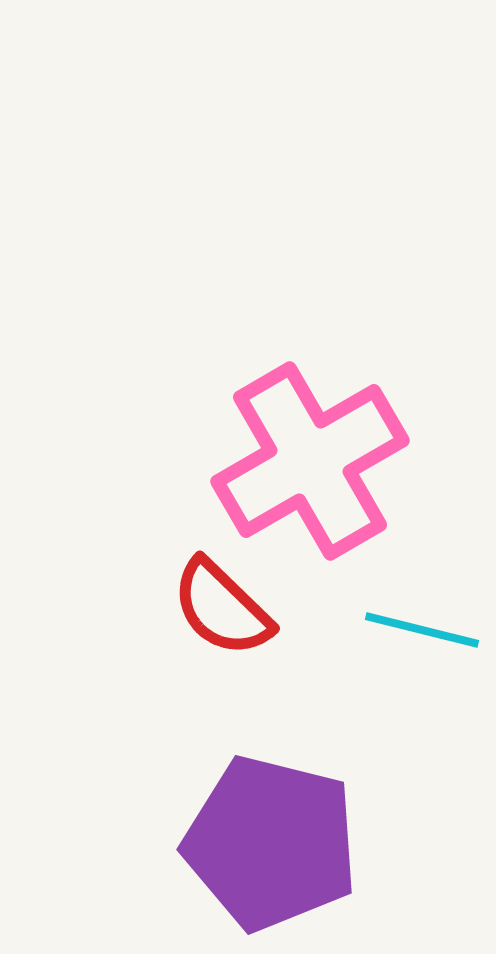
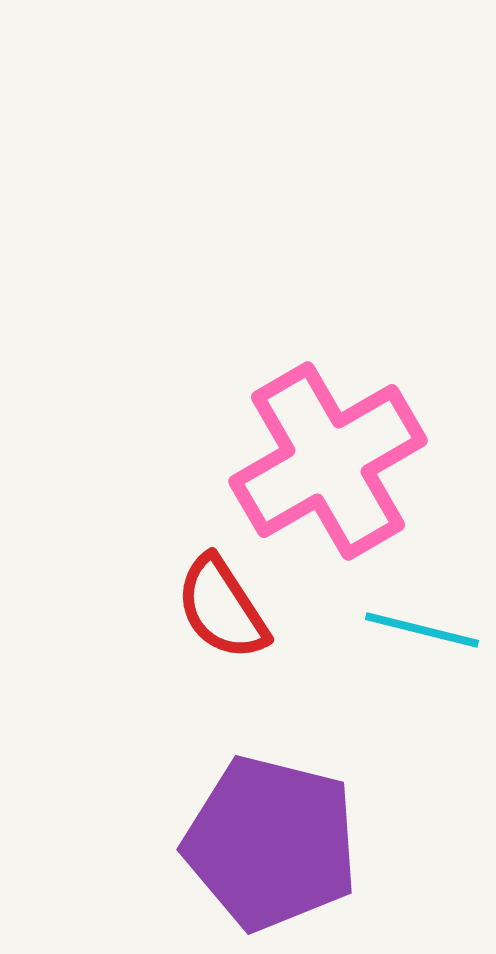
pink cross: moved 18 px right
red semicircle: rotated 13 degrees clockwise
